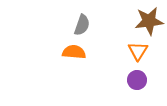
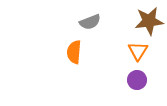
gray semicircle: moved 8 px right, 3 px up; rotated 50 degrees clockwise
orange semicircle: rotated 90 degrees counterclockwise
